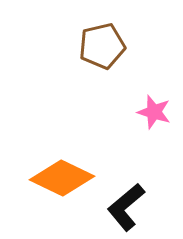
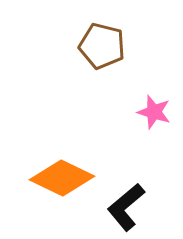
brown pentagon: rotated 27 degrees clockwise
